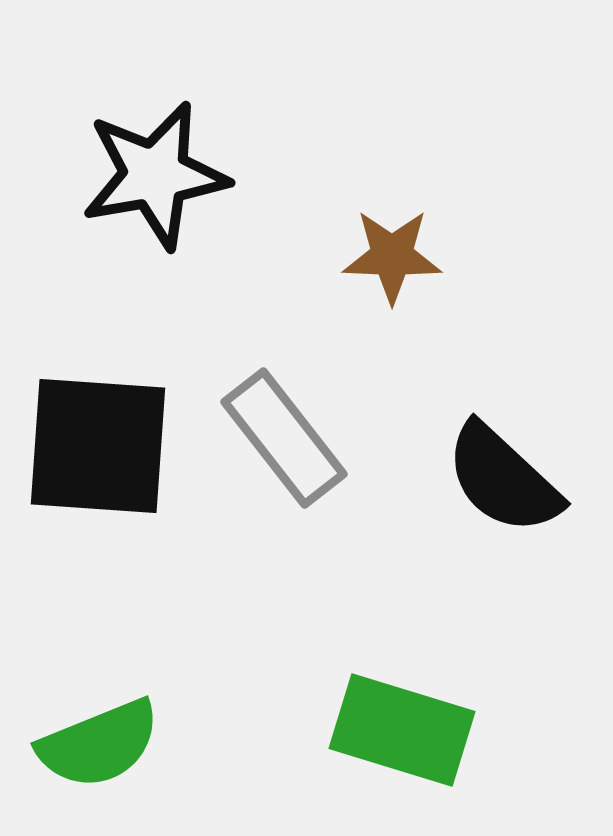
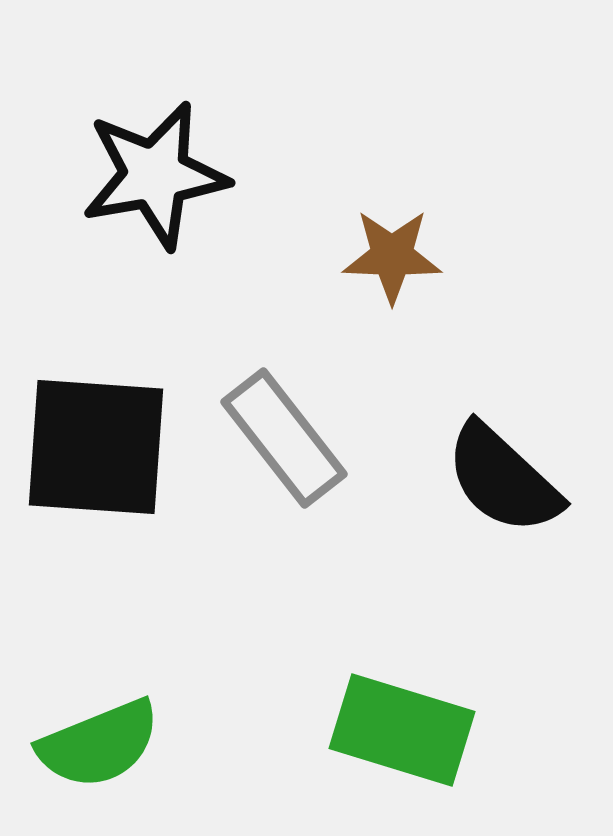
black square: moved 2 px left, 1 px down
